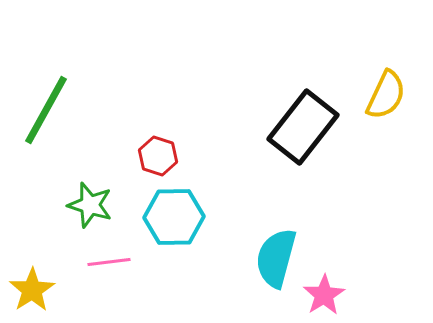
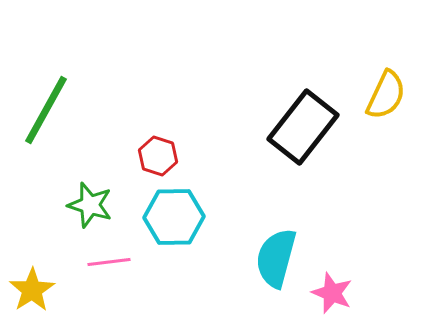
pink star: moved 8 px right, 2 px up; rotated 18 degrees counterclockwise
